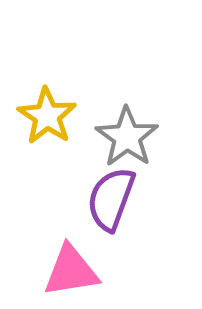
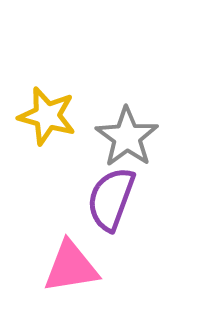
yellow star: rotated 18 degrees counterclockwise
pink triangle: moved 4 px up
